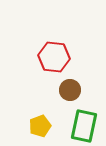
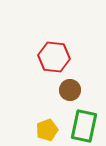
yellow pentagon: moved 7 px right, 4 px down
